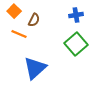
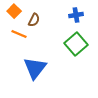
blue triangle: rotated 10 degrees counterclockwise
